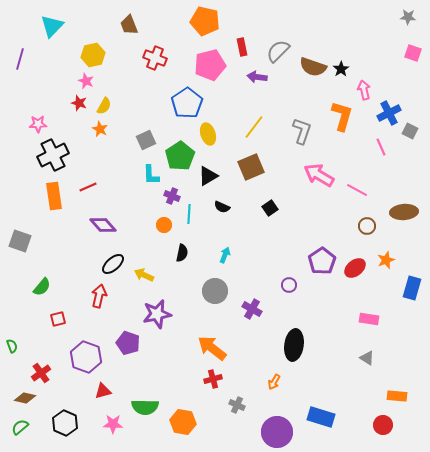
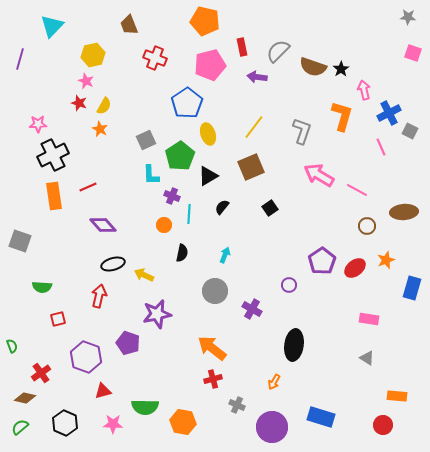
black semicircle at (222, 207): rotated 105 degrees clockwise
black ellipse at (113, 264): rotated 25 degrees clockwise
green semicircle at (42, 287): rotated 54 degrees clockwise
purple circle at (277, 432): moved 5 px left, 5 px up
